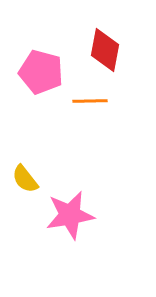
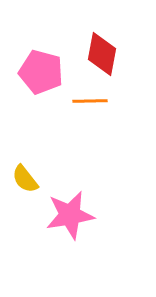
red diamond: moved 3 px left, 4 px down
